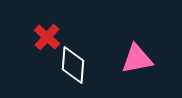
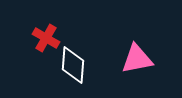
red cross: moved 1 px left, 1 px down; rotated 12 degrees counterclockwise
